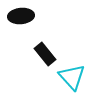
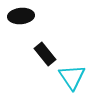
cyan triangle: rotated 8 degrees clockwise
